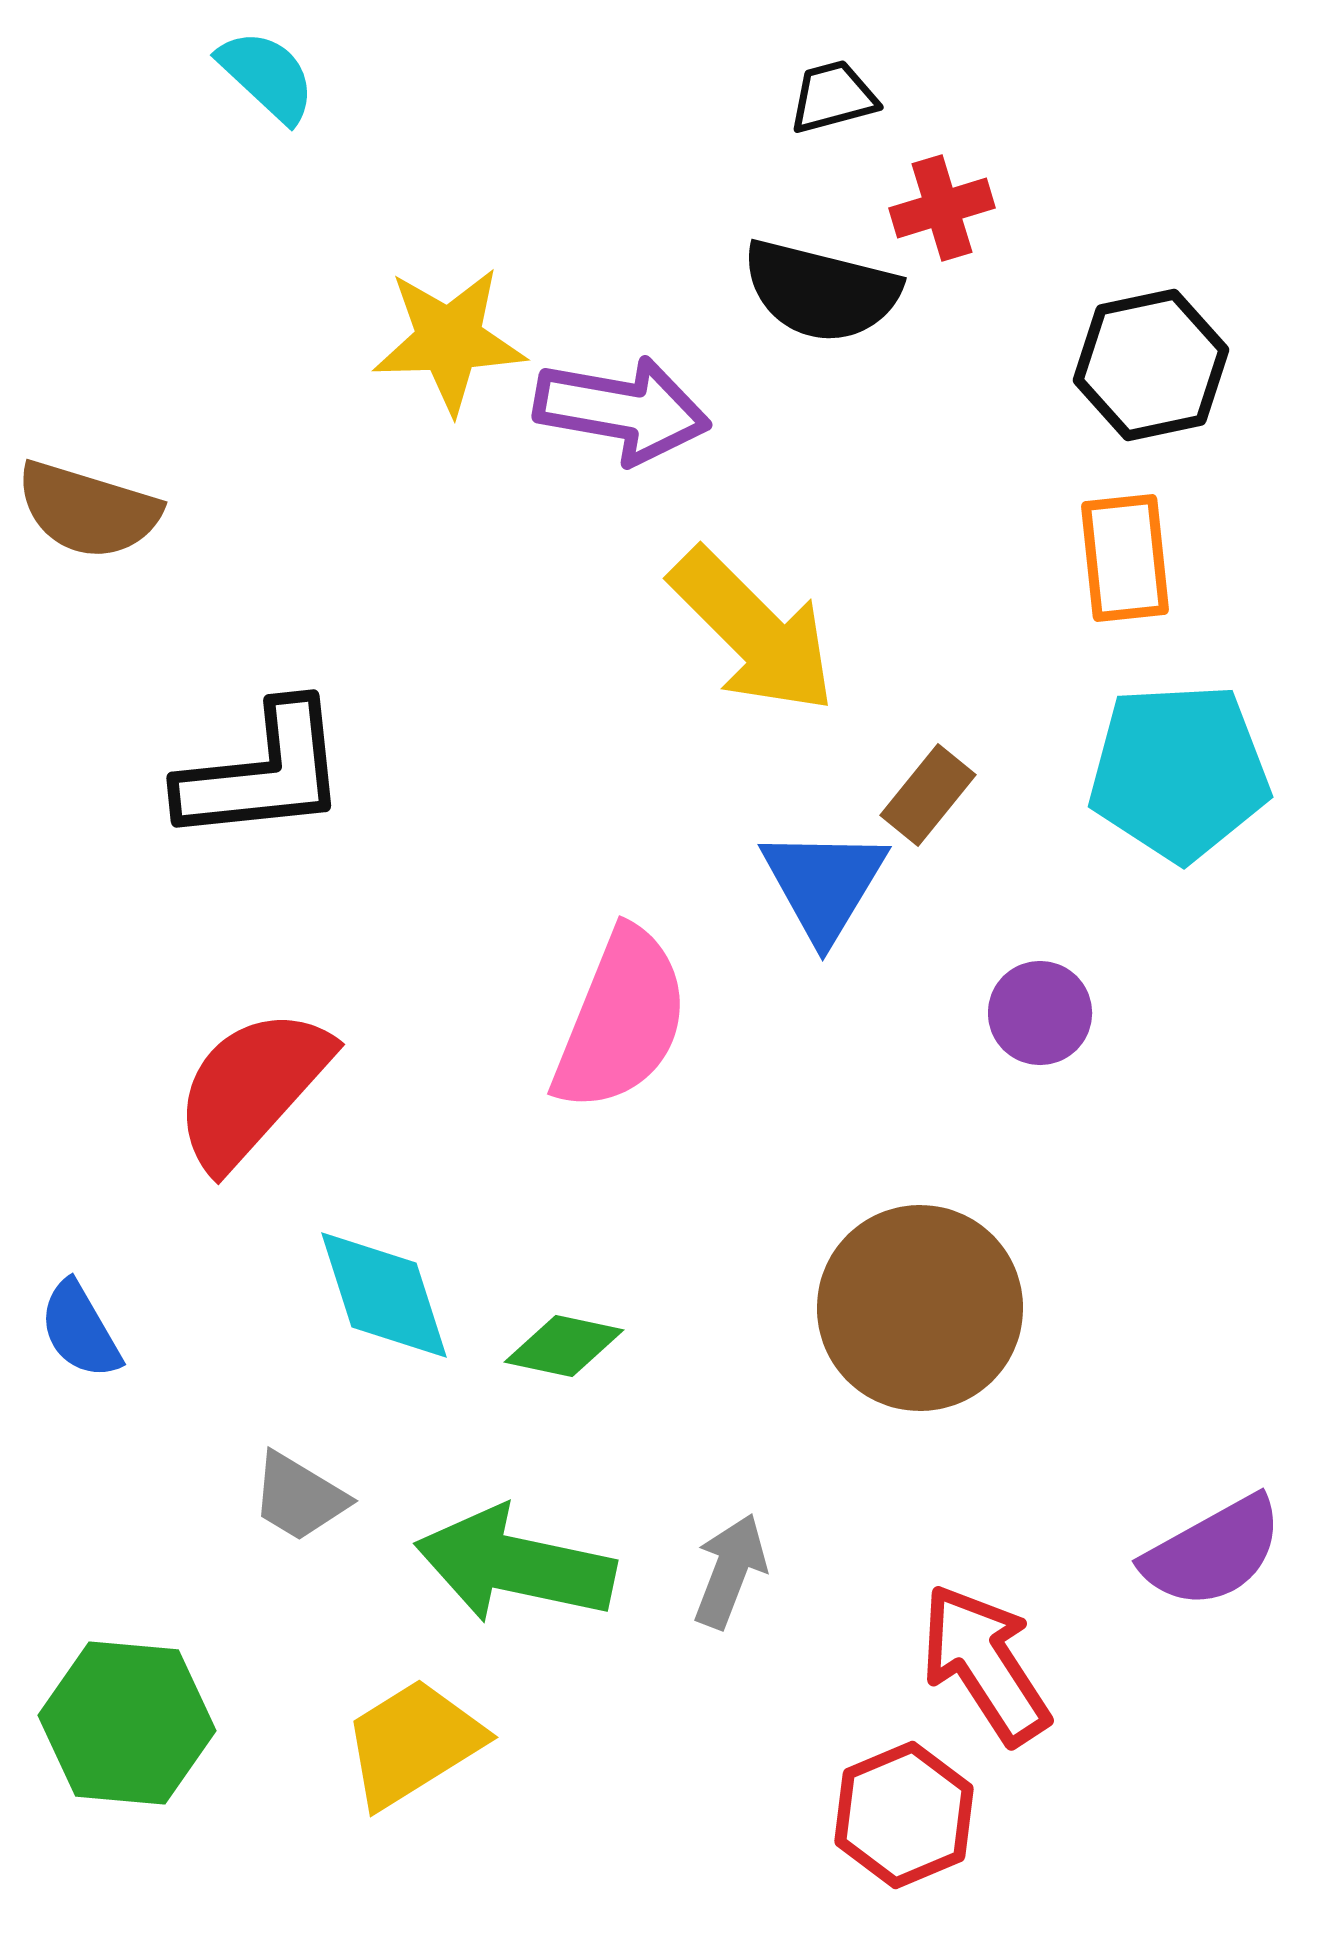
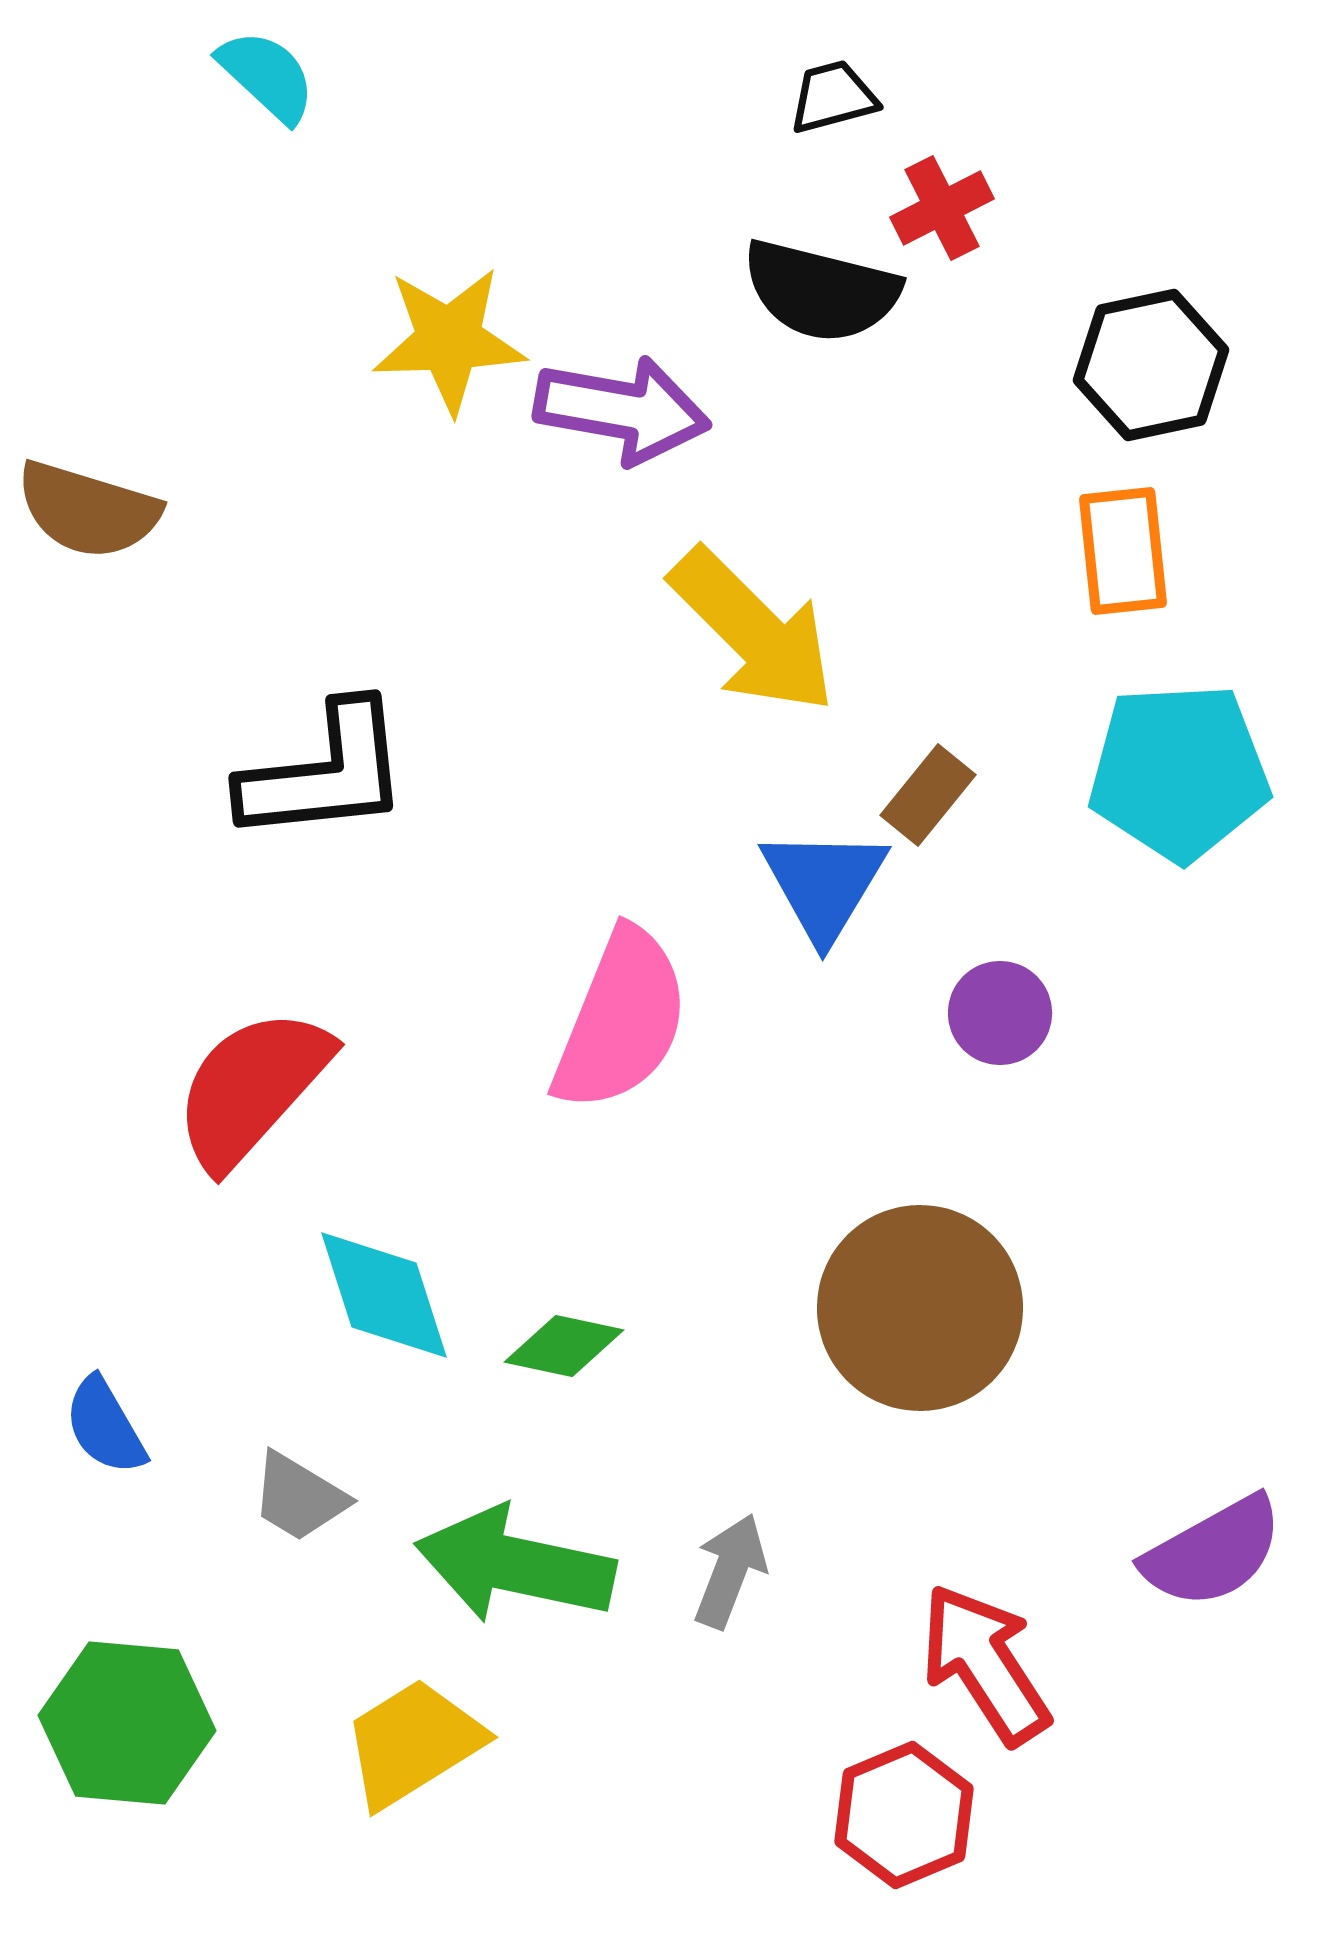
red cross: rotated 10 degrees counterclockwise
orange rectangle: moved 2 px left, 7 px up
black L-shape: moved 62 px right
purple circle: moved 40 px left
blue semicircle: moved 25 px right, 96 px down
